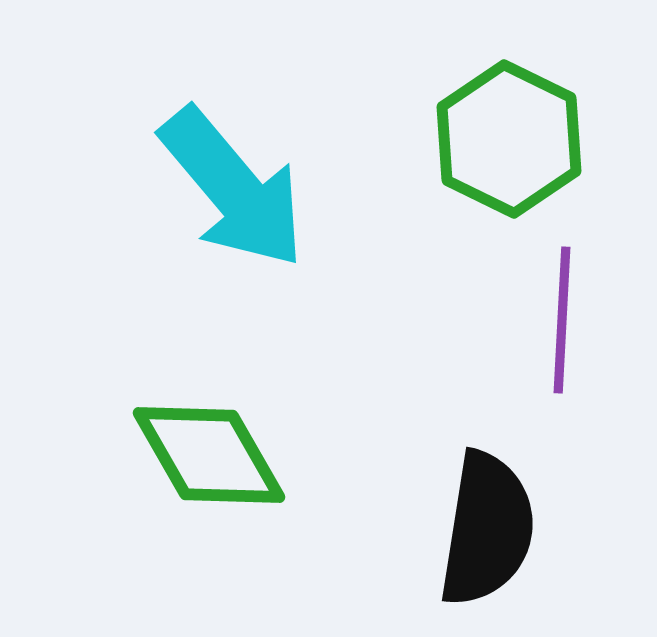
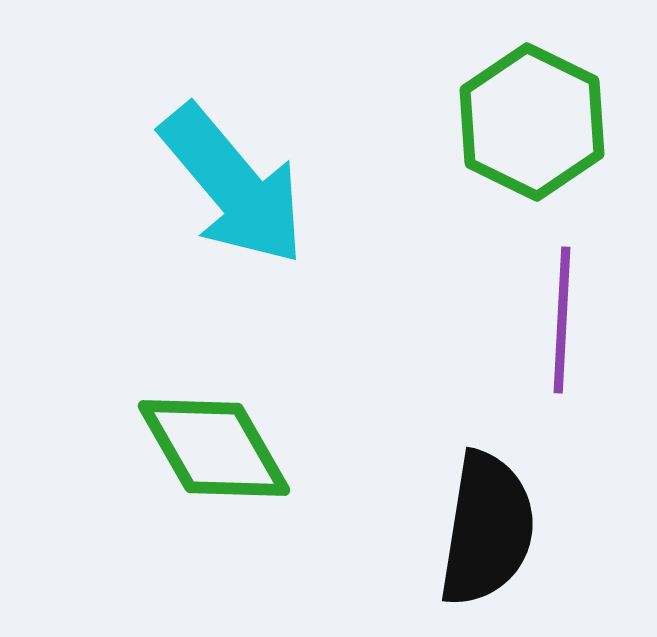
green hexagon: moved 23 px right, 17 px up
cyan arrow: moved 3 px up
green diamond: moved 5 px right, 7 px up
